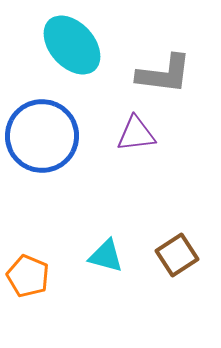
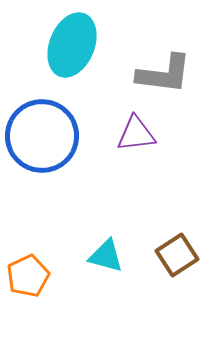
cyan ellipse: rotated 64 degrees clockwise
orange pentagon: rotated 24 degrees clockwise
